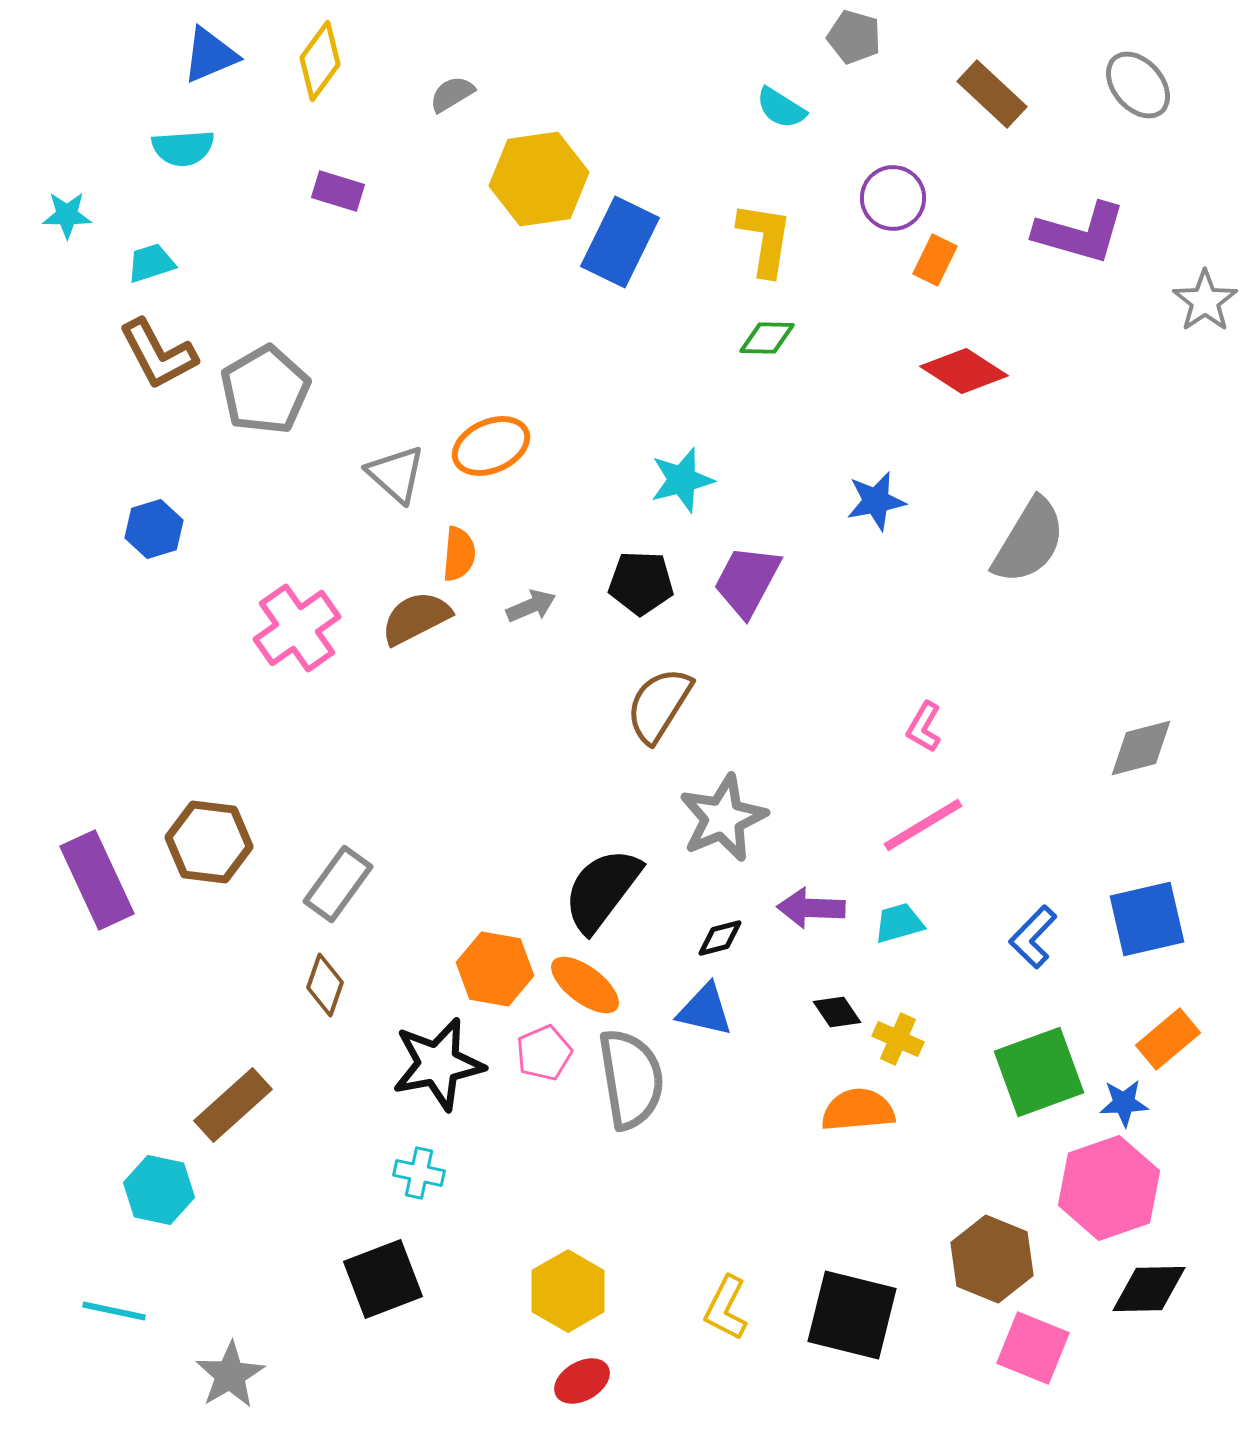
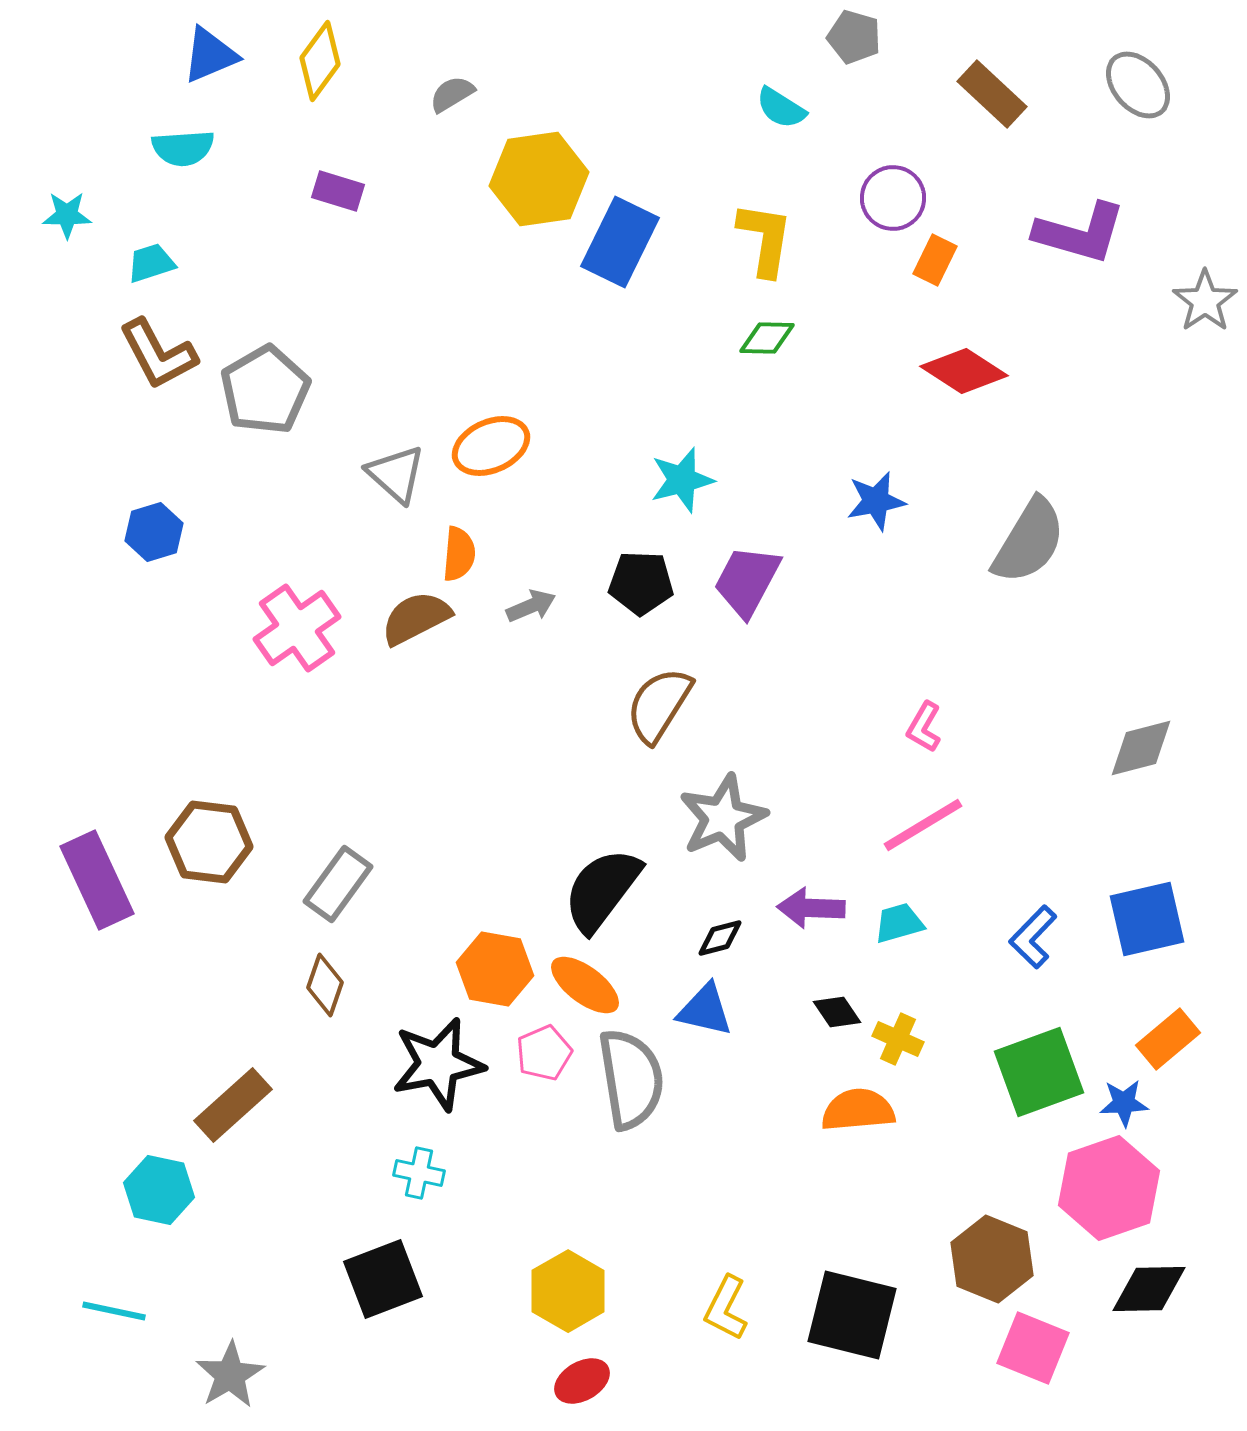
blue hexagon at (154, 529): moved 3 px down
